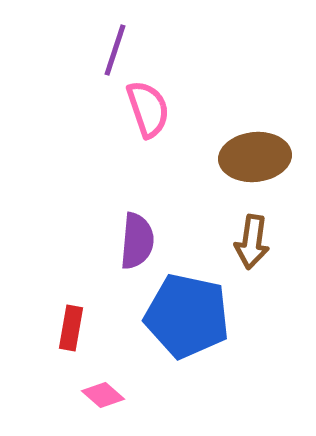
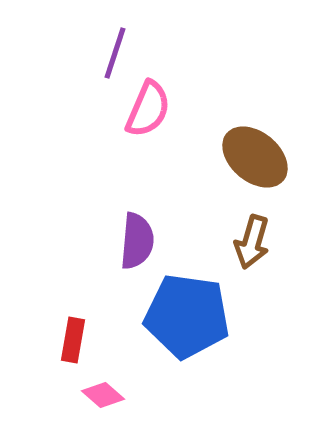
purple line: moved 3 px down
pink semicircle: rotated 42 degrees clockwise
brown ellipse: rotated 46 degrees clockwise
brown arrow: rotated 8 degrees clockwise
blue pentagon: rotated 4 degrees counterclockwise
red rectangle: moved 2 px right, 12 px down
